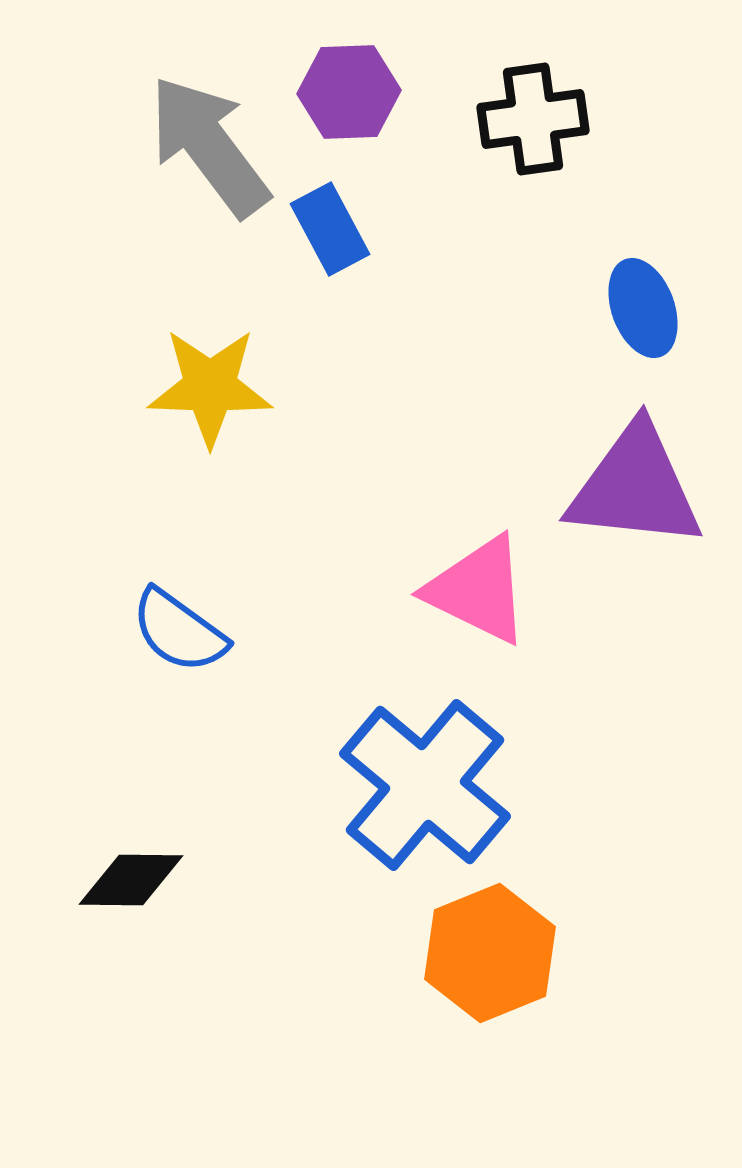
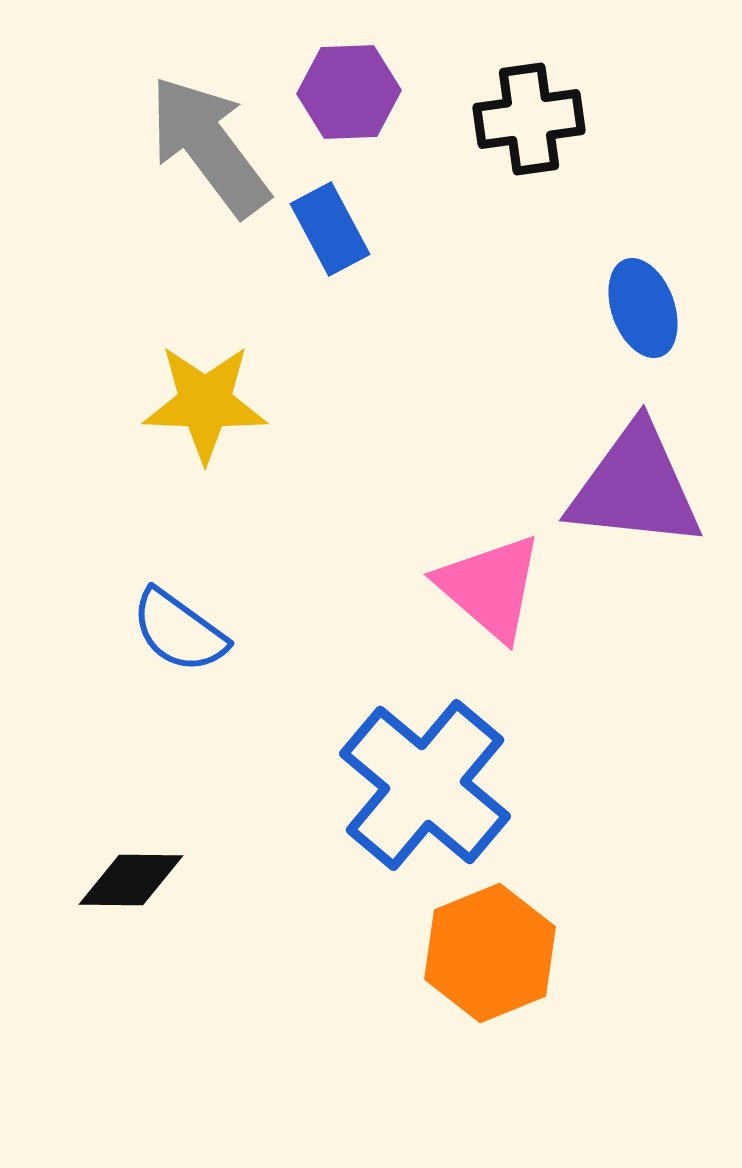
black cross: moved 4 px left
yellow star: moved 5 px left, 16 px down
pink triangle: moved 12 px right, 3 px up; rotated 15 degrees clockwise
